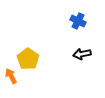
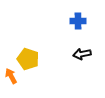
blue cross: rotated 28 degrees counterclockwise
yellow pentagon: rotated 15 degrees counterclockwise
